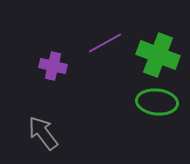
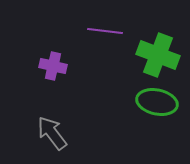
purple line: moved 12 px up; rotated 36 degrees clockwise
green ellipse: rotated 6 degrees clockwise
gray arrow: moved 9 px right
